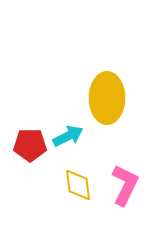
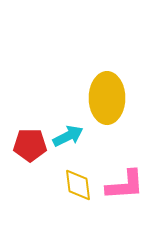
pink L-shape: rotated 60 degrees clockwise
